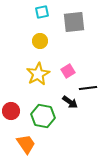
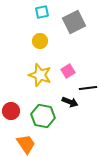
gray square: rotated 20 degrees counterclockwise
yellow star: moved 2 px right, 1 px down; rotated 25 degrees counterclockwise
black arrow: rotated 14 degrees counterclockwise
